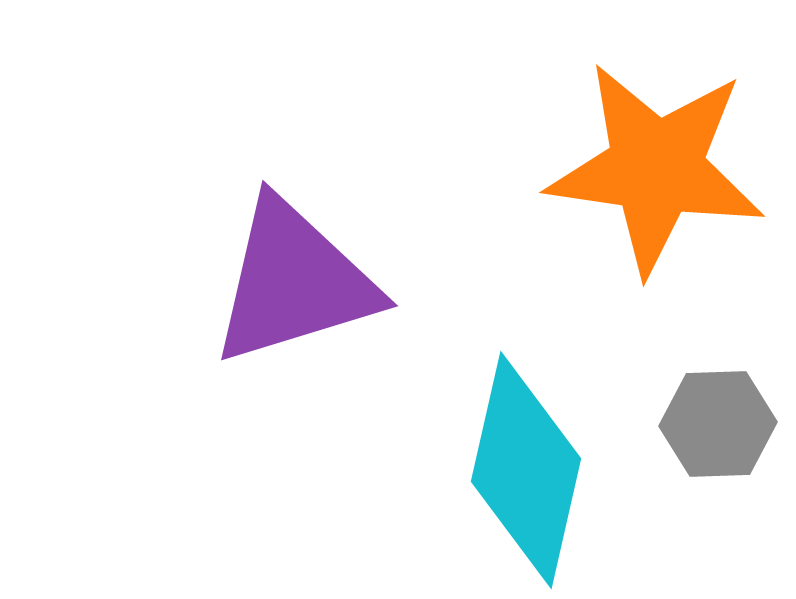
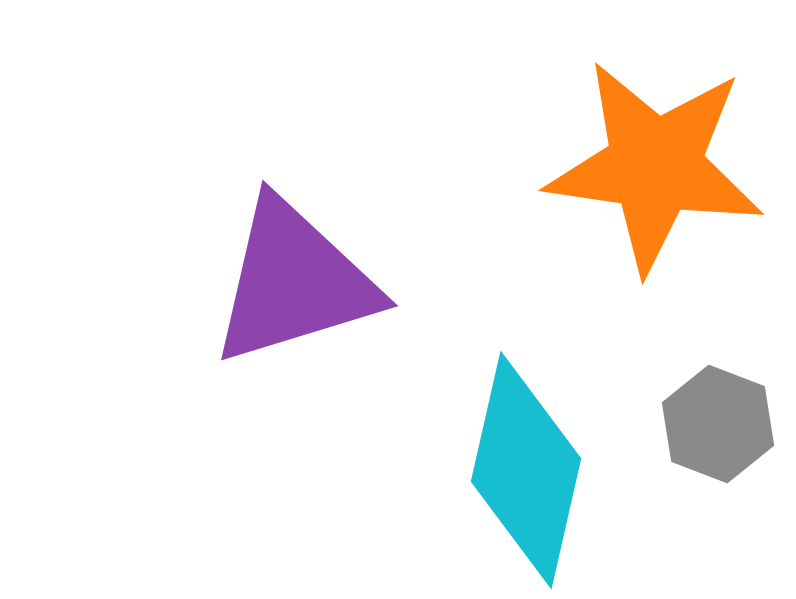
orange star: moved 1 px left, 2 px up
gray hexagon: rotated 23 degrees clockwise
